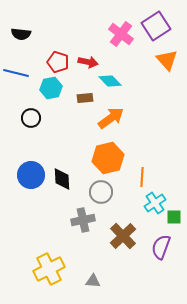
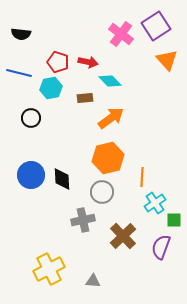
blue line: moved 3 px right
gray circle: moved 1 px right
green square: moved 3 px down
